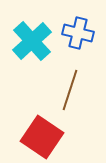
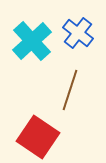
blue cross: rotated 24 degrees clockwise
red square: moved 4 px left
